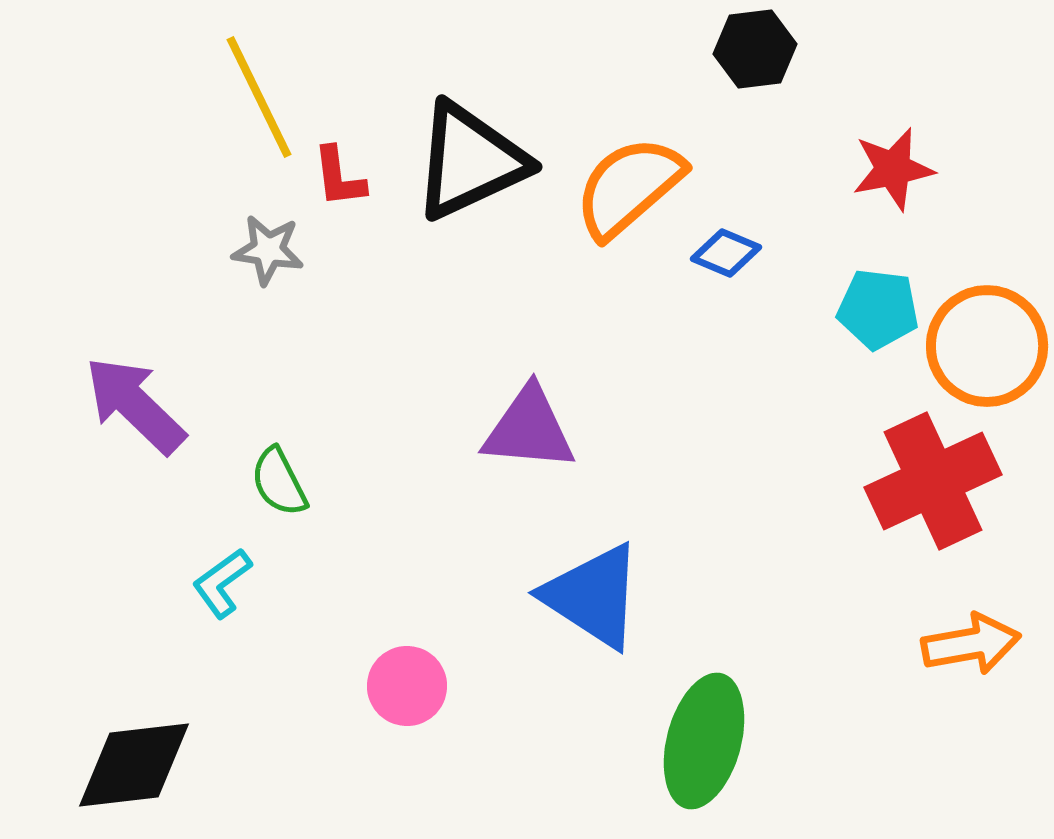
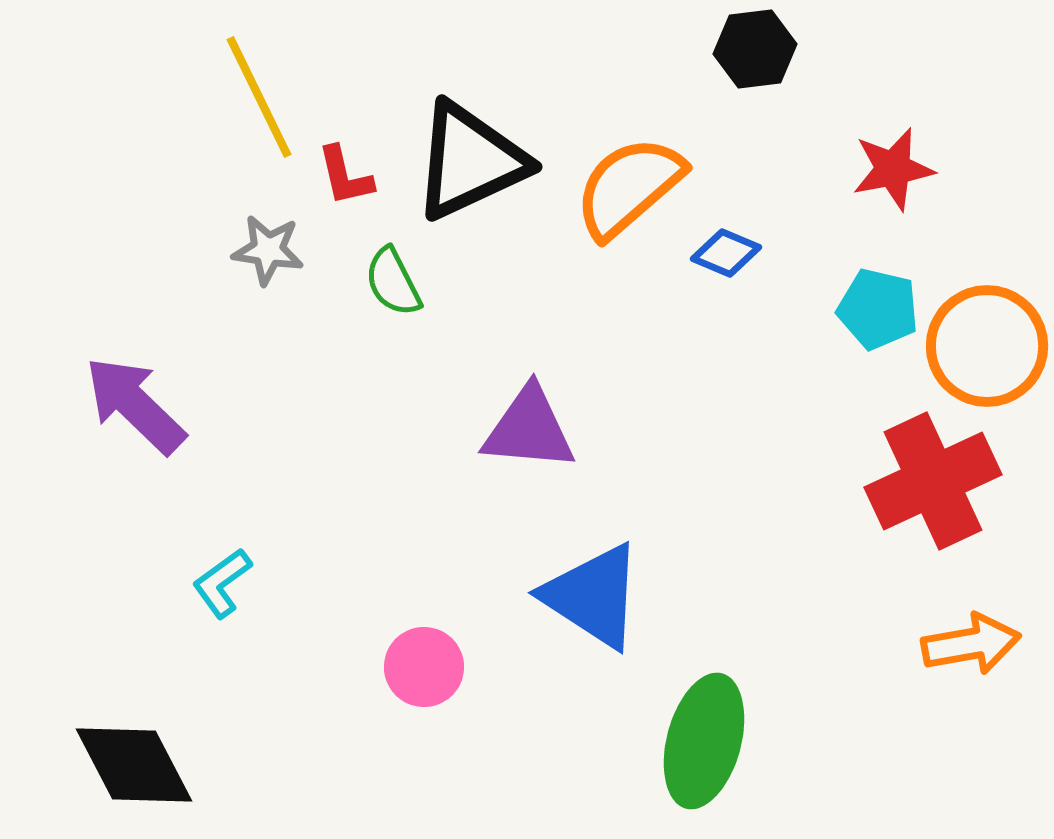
red L-shape: moved 6 px right, 1 px up; rotated 6 degrees counterclockwise
cyan pentagon: rotated 6 degrees clockwise
green semicircle: moved 114 px right, 200 px up
pink circle: moved 17 px right, 19 px up
black diamond: rotated 69 degrees clockwise
